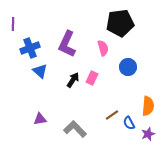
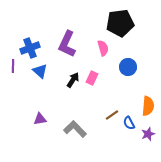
purple line: moved 42 px down
